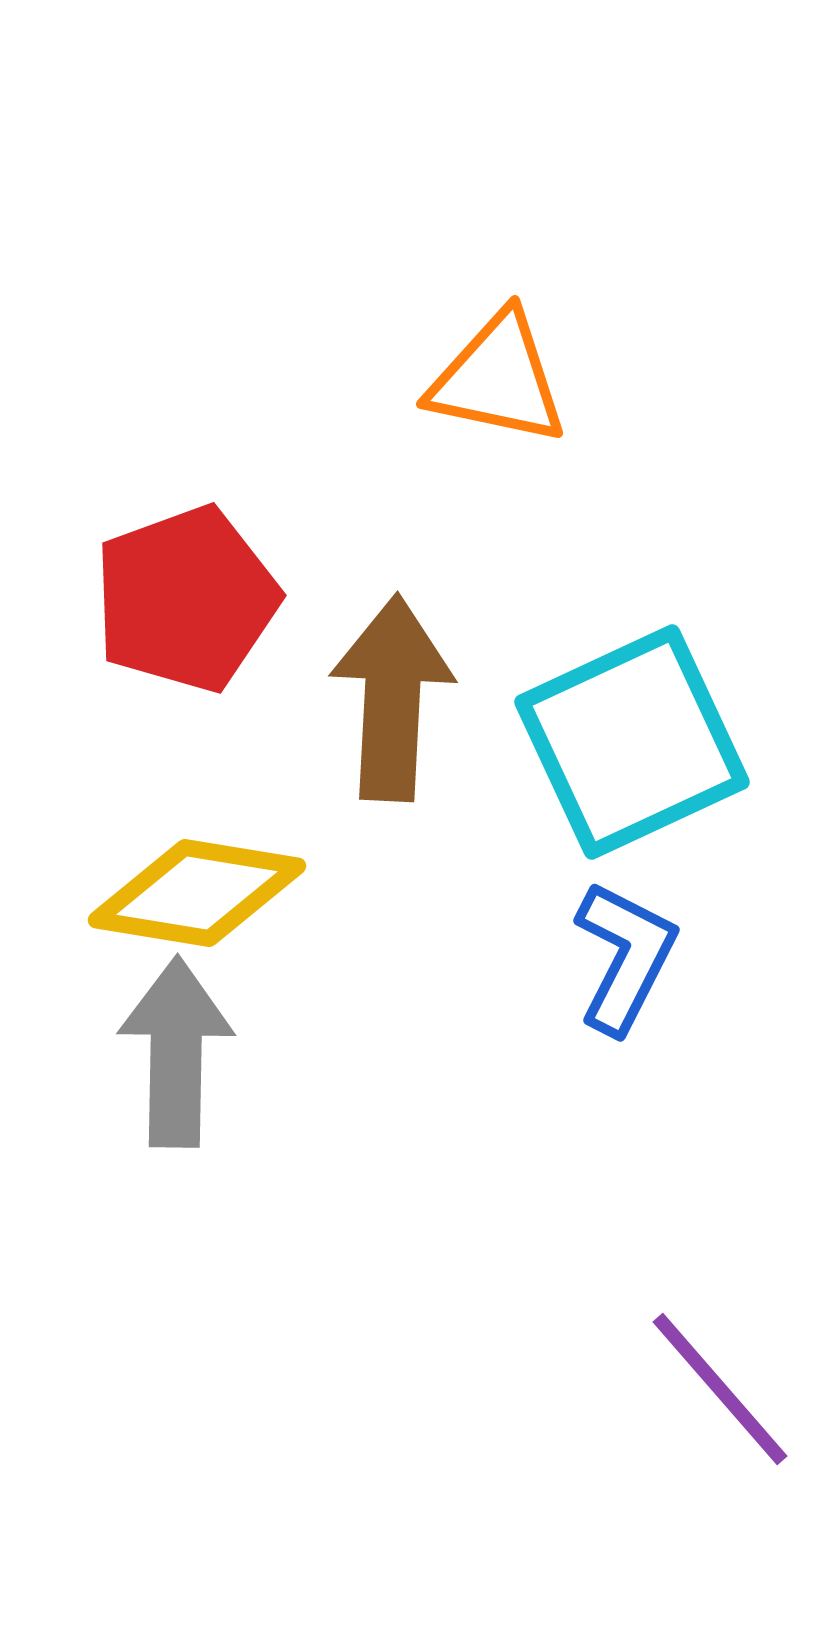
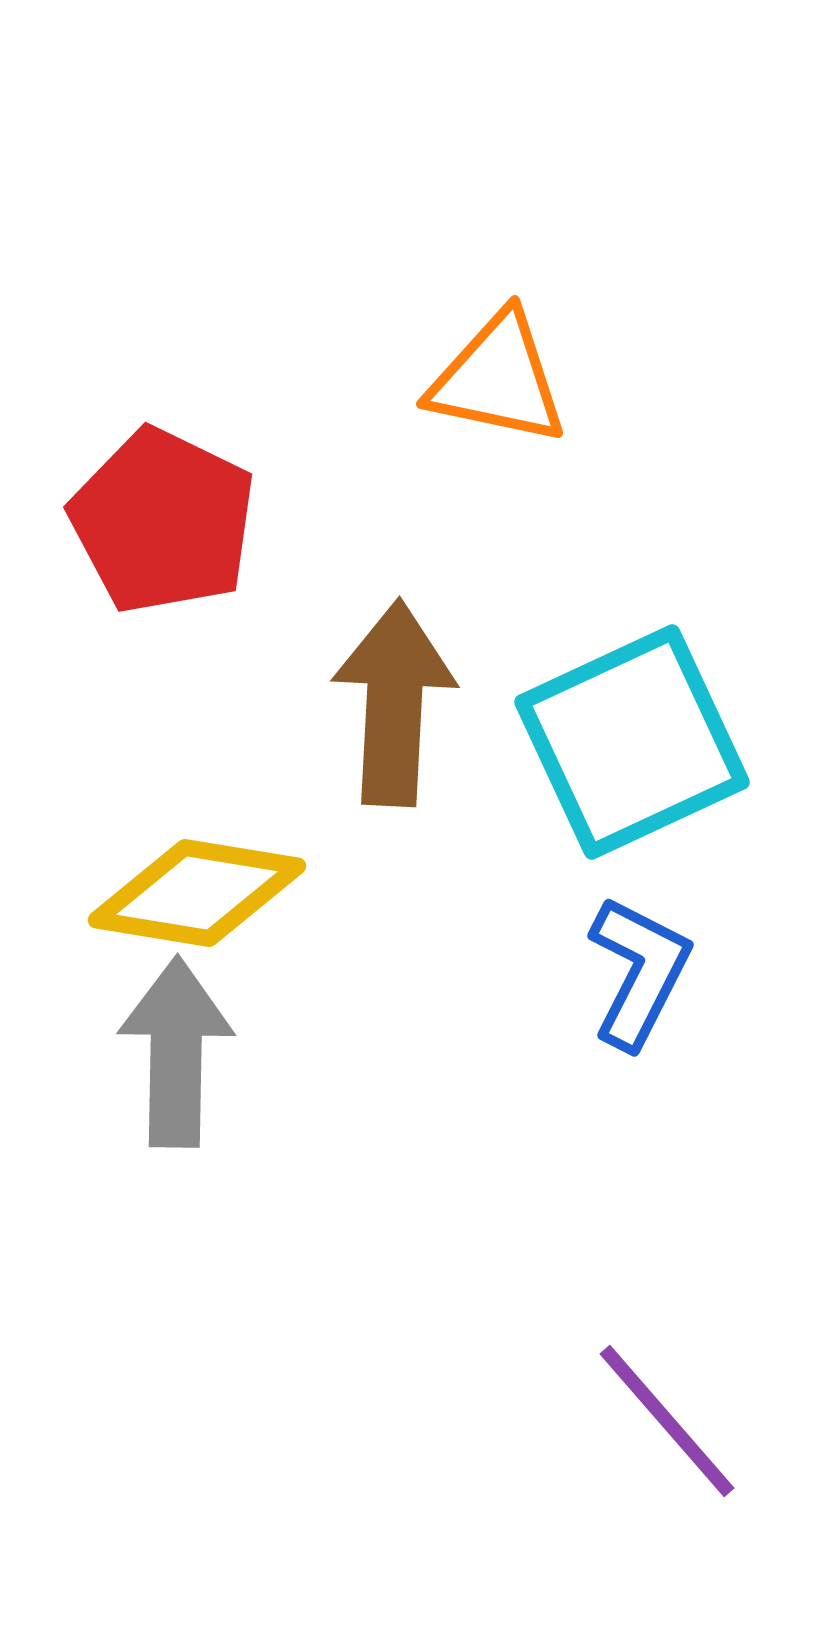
red pentagon: moved 23 px left, 78 px up; rotated 26 degrees counterclockwise
brown arrow: moved 2 px right, 5 px down
blue L-shape: moved 14 px right, 15 px down
purple line: moved 53 px left, 32 px down
